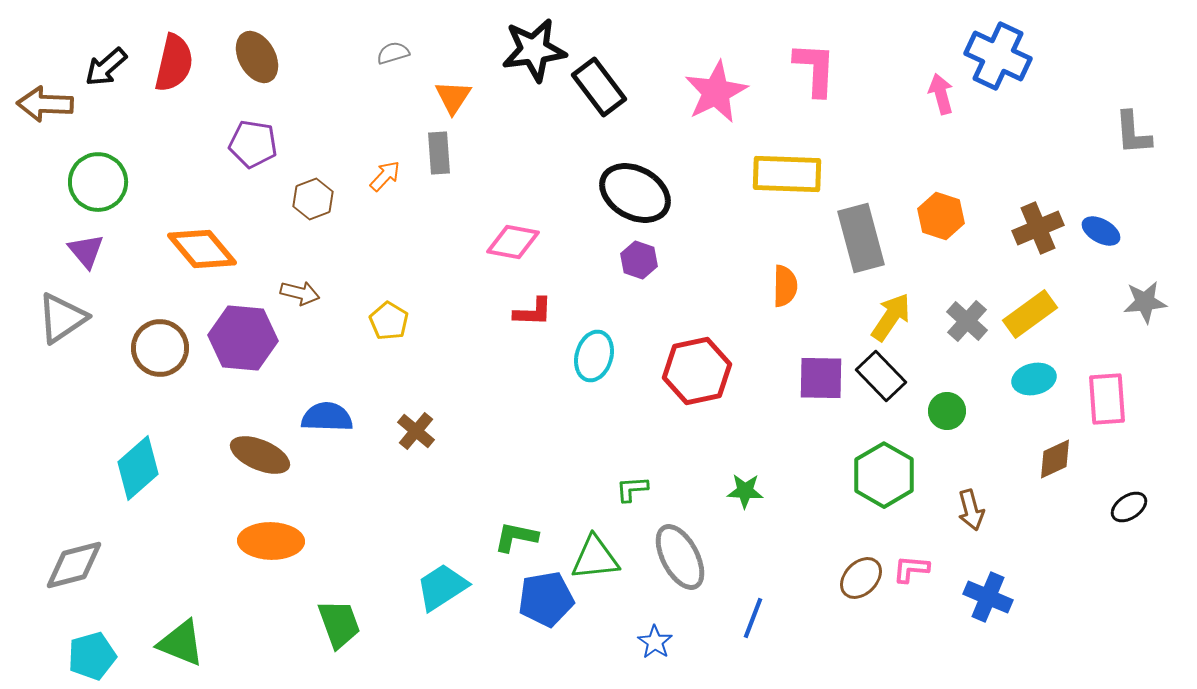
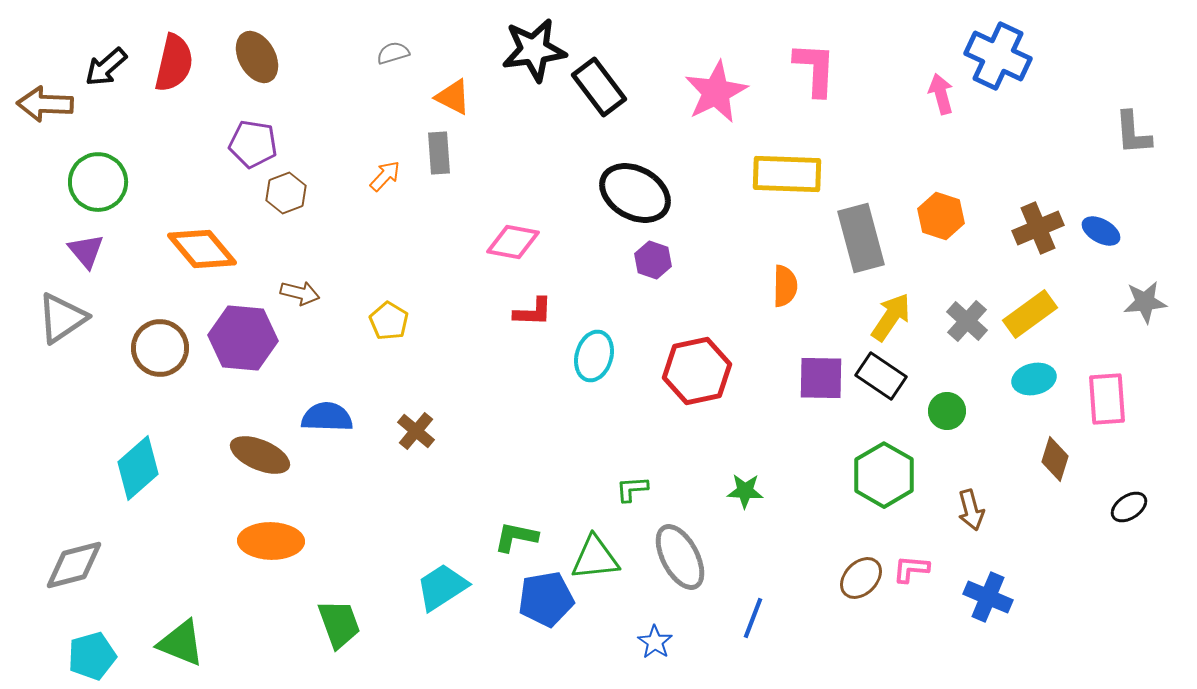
orange triangle at (453, 97): rotated 36 degrees counterclockwise
brown hexagon at (313, 199): moved 27 px left, 6 px up
purple hexagon at (639, 260): moved 14 px right
black rectangle at (881, 376): rotated 12 degrees counterclockwise
brown diamond at (1055, 459): rotated 48 degrees counterclockwise
